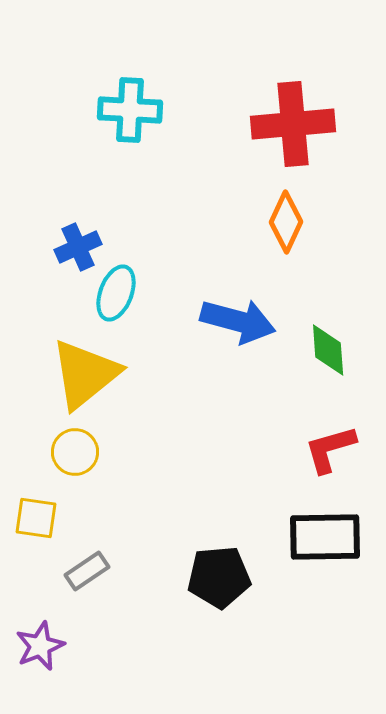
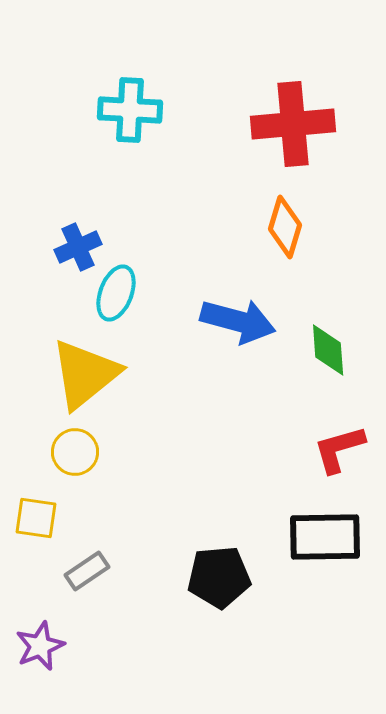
orange diamond: moved 1 px left, 5 px down; rotated 8 degrees counterclockwise
red L-shape: moved 9 px right
